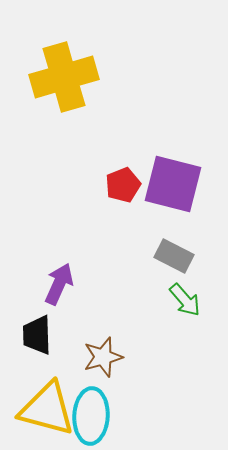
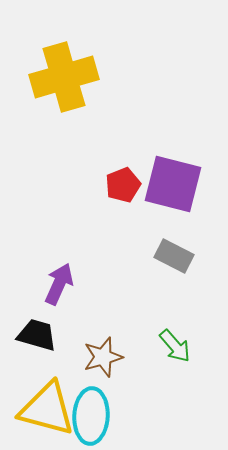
green arrow: moved 10 px left, 46 px down
black trapezoid: rotated 108 degrees clockwise
